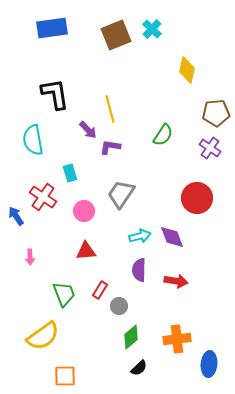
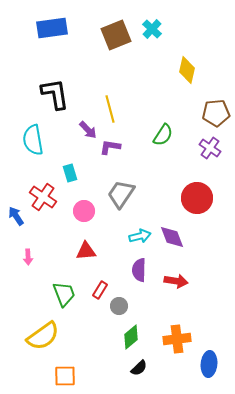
pink arrow: moved 2 px left
